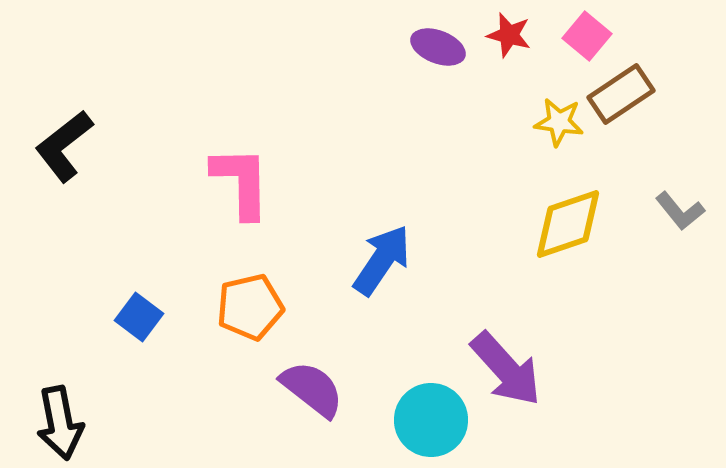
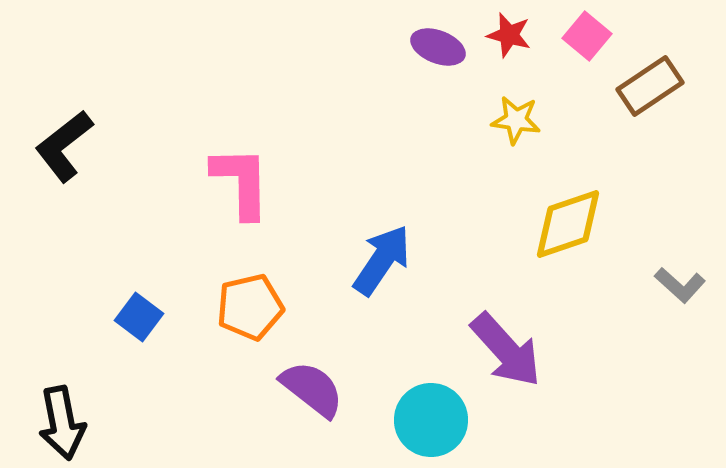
brown rectangle: moved 29 px right, 8 px up
yellow star: moved 43 px left, 2 px up
gray L-shape: moved 74 px down; rotated 9 degrees counterclockwise
purple arrow: moved 19 px up
black arrow: moved 2 px right
